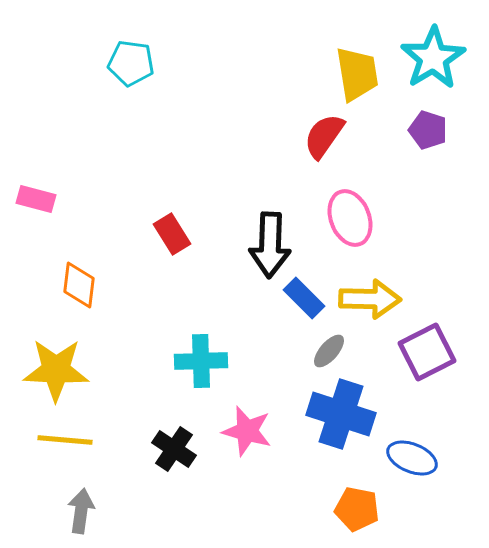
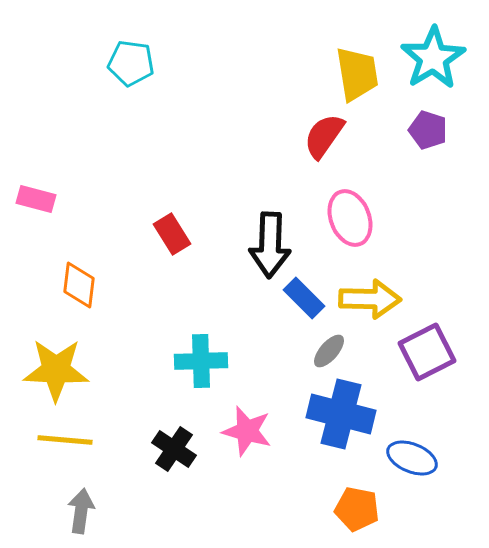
blue cross: rotated 4 degrees counterclockwise
